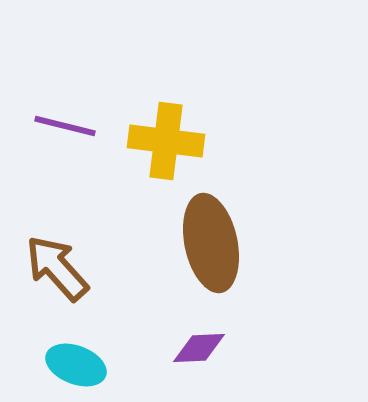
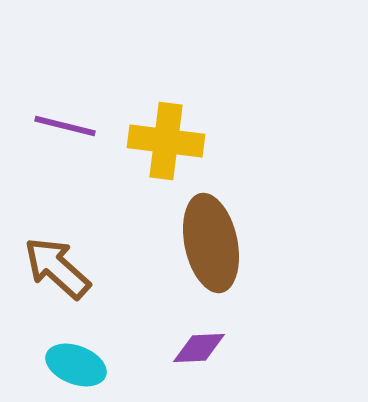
brown arrow: rotated 6 degrees counterclockwise
